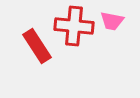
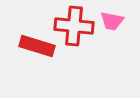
red rectangle: rotated 40 degrees counterclockwise
